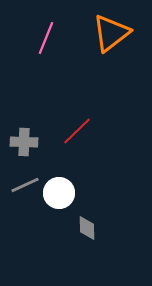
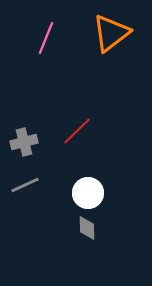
gray cross: rotated 16 degrees counterclockwise
white circle: moved 29 px right
